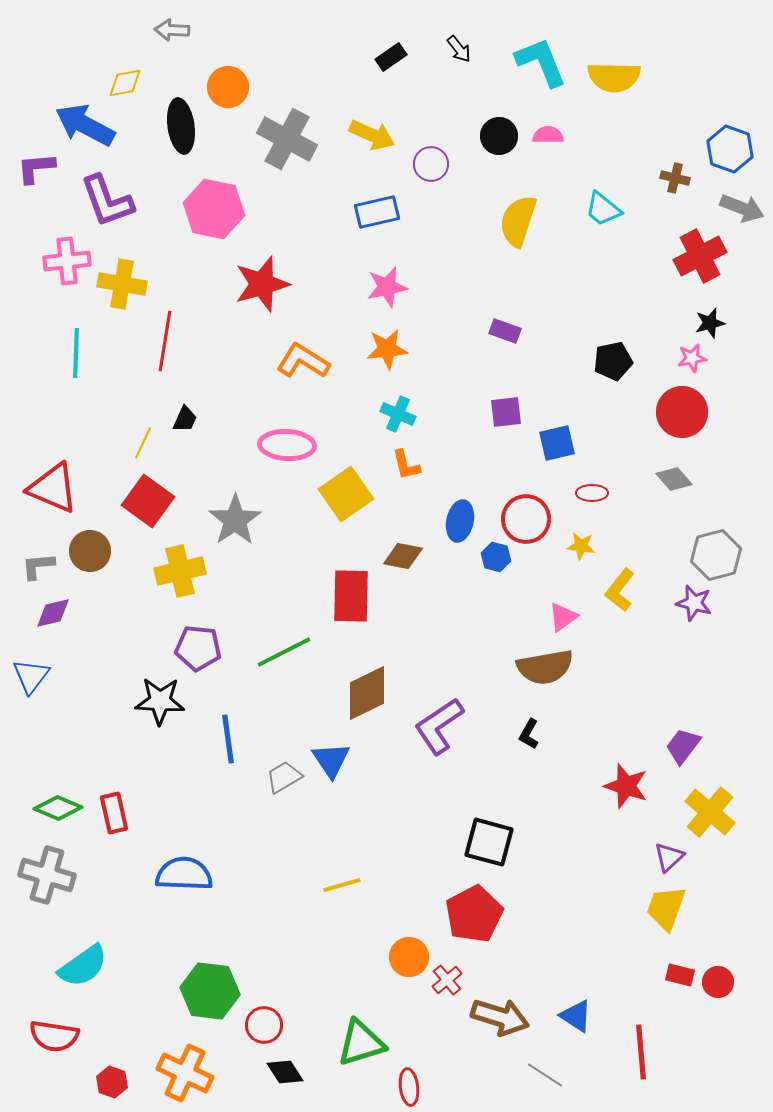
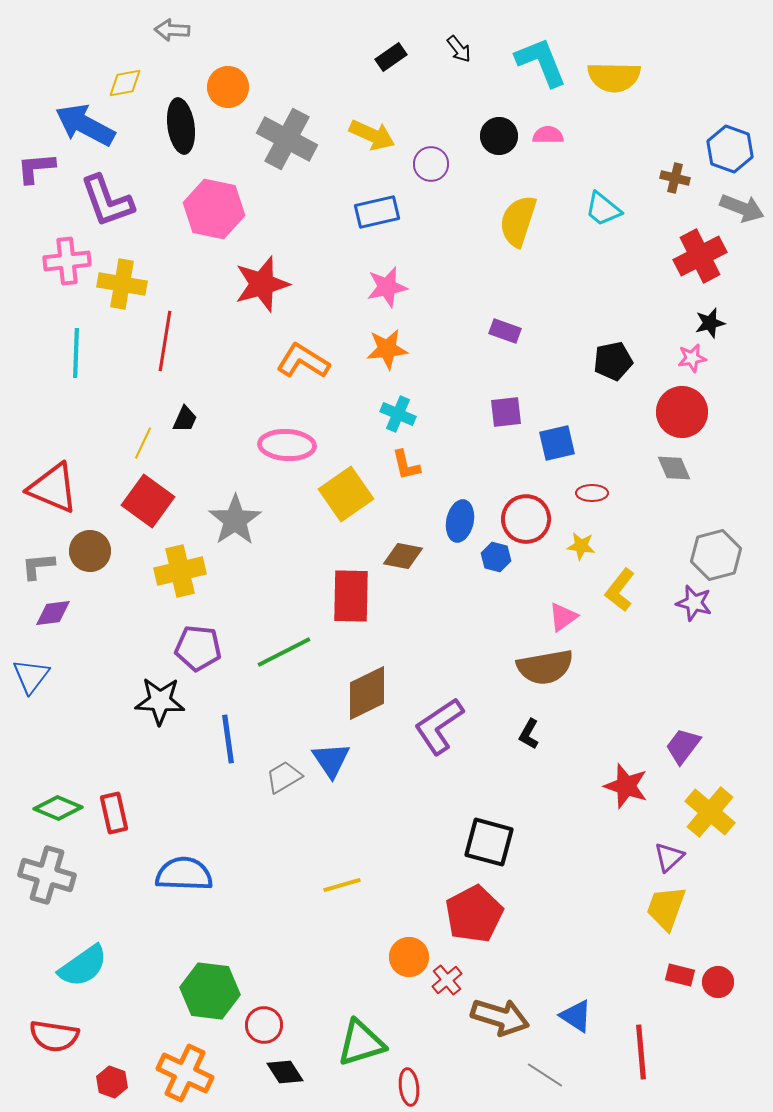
gray diamond at (674, 479): moved 11 px up; rotated 18 degrees clockwise
purple diamond at (53, 613): rotated 6 degrees clockwise
